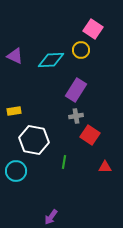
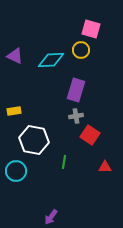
pink square: moved 2 px left; rotated 18 degrees counterclockwise
purple rectangle: rotated 15 degrees counterclockwise
